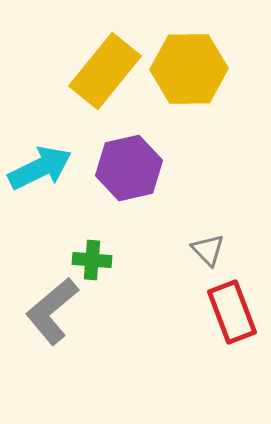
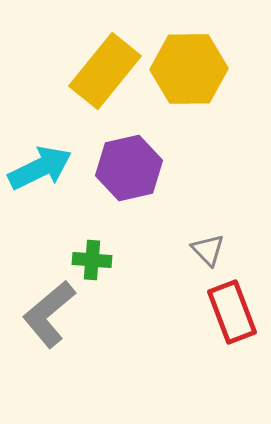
gray L-shape: moved 3 px left, 3 px down
